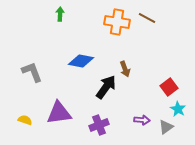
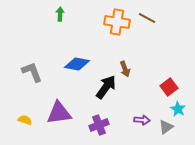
blue diamond: moved 4 px left, 3 px down
